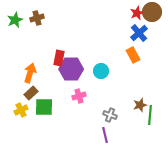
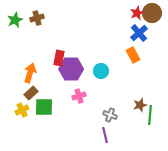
brown circle: moved 1 px down
yellow cross: moved 1 px right
